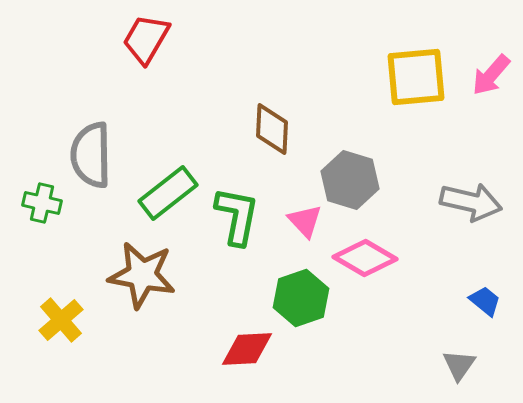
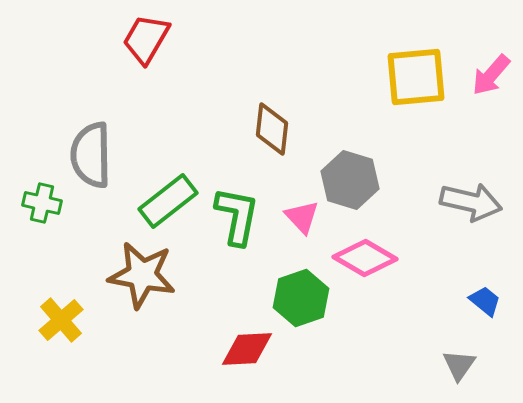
brown diamond: rotated 4 degrees clockwise
green rectangle: moved 8 px down
pink triangle: moved 3 px left, 4 px up
